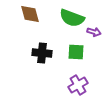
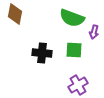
brown diamond: moved 15 px left; rotated 25 degrees clockwise
purple arrow: rotated 88 degrees clockwise
green square: moved 2 px left, 2 px up
